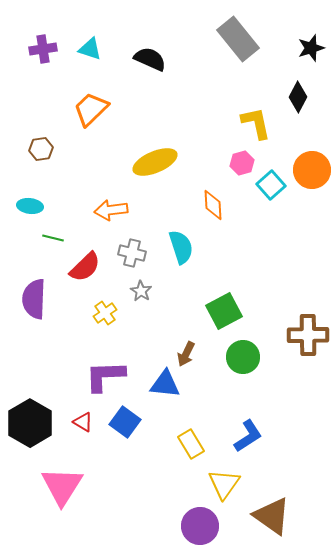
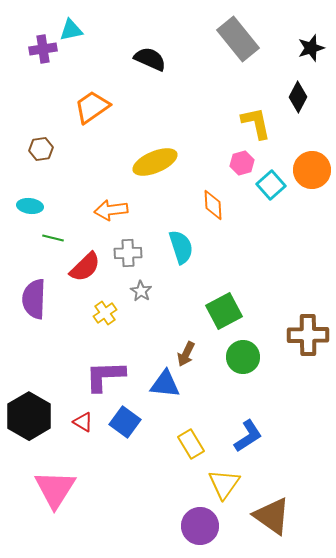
cyan triangle: moved 19 px left, 19 px up; rotated 30 degrees counterclockwise
orange trapezoid: moved 1 px right, 2 px up; rotated 9 degrees clockwise
gray cross: moved 4 px left; rotated 16 degrees counterclockwise
black hexagon: moved 1 px left, 7 px up
pink triangle: moved 7 px left, 3 px down
